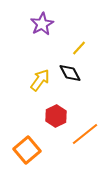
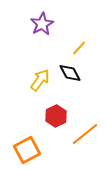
orange square: rotated 12 degrees clockwise
